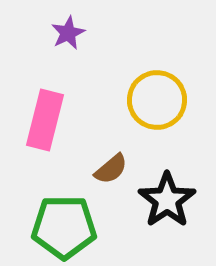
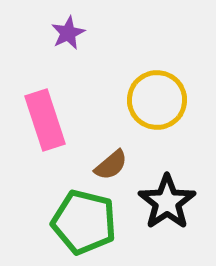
pink rectangle: rotated 32 degrees counterclockwise
brown semicircle: moved 4 px up
black star: moved 2 px down
green pentagon: moved 20 px right, 5 px up; rotated 14 degrees clockwise
